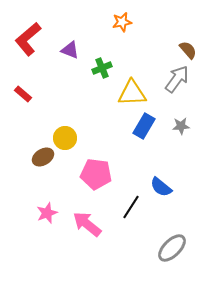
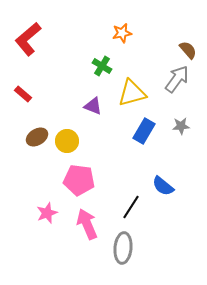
orange star: moved 11 px down
purple triangle: moved 23 px right, 56 px down
green cross: moved 2 px up; rotated 36 degrees counterclockwise
yellow triangle: rotated 12 degrees counterclockwise
blue rectangle: moved 5 px down
yellow circle: moved 2 px right, 3 px down
brown ellipse: moved 6 px left, 20 px up
pink pentagon: moved 17 px left, 6 px down
blue semicircle: moved 2 px right, 1 px up
pink arrow: rotated 28 degrees clockwise
gray ellipse: moved 49 px left; rotated 40 degrees counterclockwise
